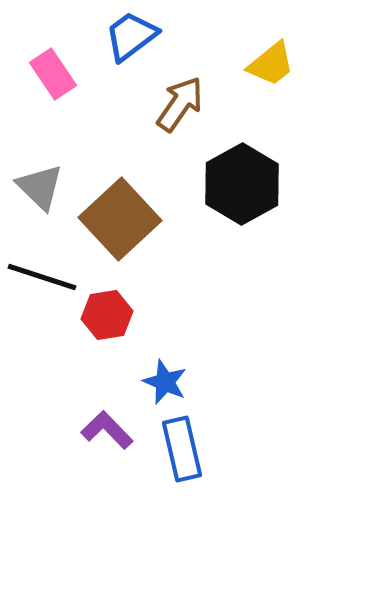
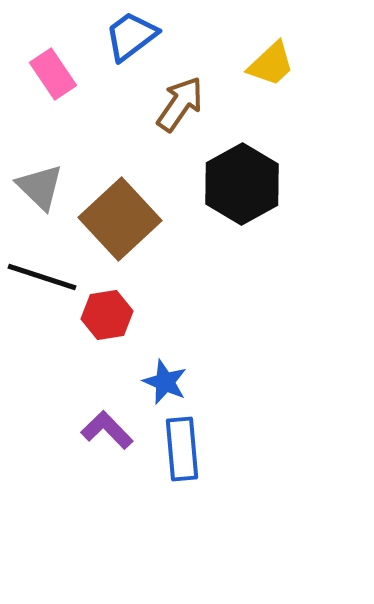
yellow trapezoid: rotated 4 degrees counterclockwise
blue rectangle: rotated 8 degrees clockwise
